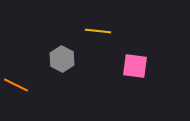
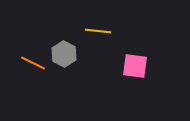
gray hexagon: moved 2 px right, 5 px up
orange line: moved 17 px right, 22 px up
